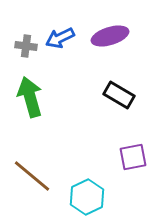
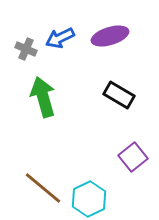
gray cross: moved 3 px down; rotated 15 degrees clockwise
green arrow: moved 13 px right
purple square: rotated 28 degrees counterclockwise
brown line: moved 11 px right, 12 px down
cyan hexagon: moved 2 px right, 2 px down
